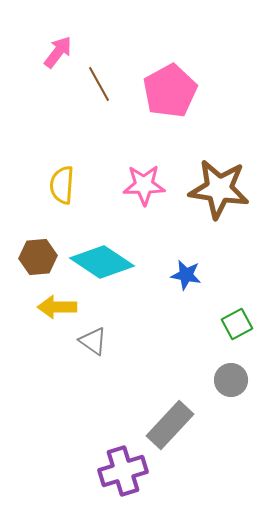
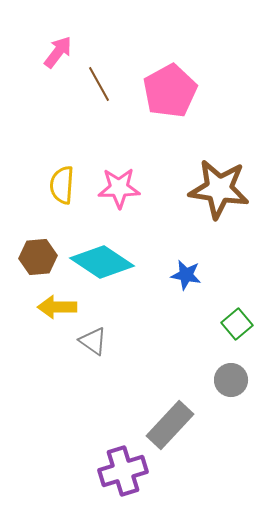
pink star: moved 25 px left, 3 px down
green square: rotated 12 degrees counterclockwise
